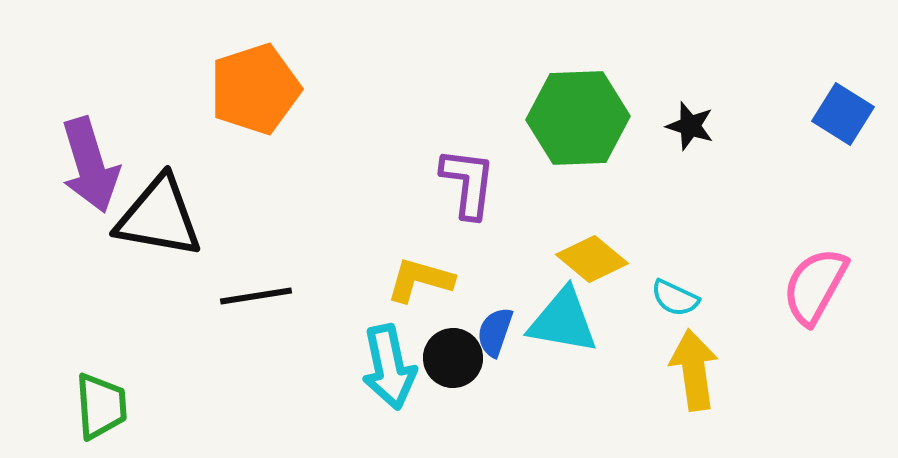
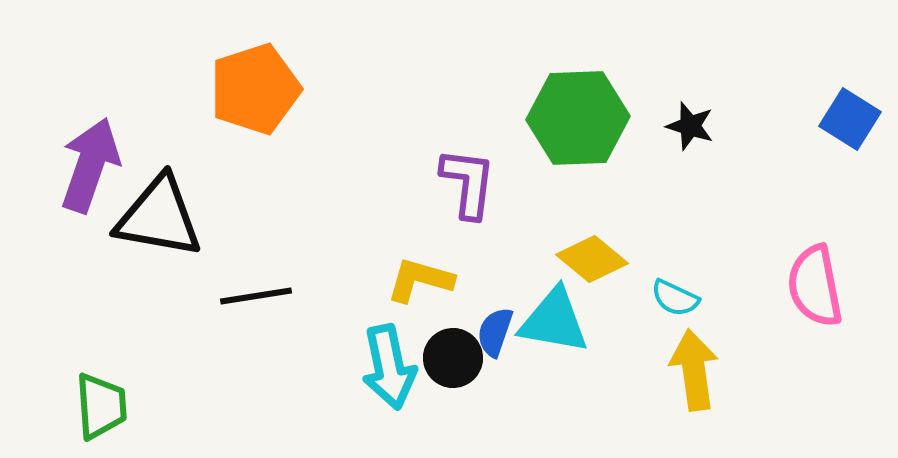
blue square: moved 7 px right, 5 px down
purple arrow: rotated 144 degrees counterclockwise
pink semicircle: rotated 40 degrees counterclockwise
cyan triangle: moved 9 px left
